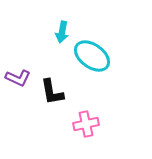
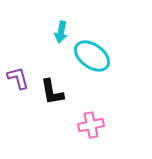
cyan arrow: moved 1 px left
purple L-shape: rotated 130 degrees counterclockwise
pink cross: moved 5 px right, 1 px down
